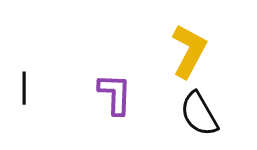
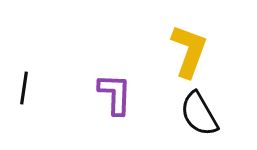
yellow L-shape: rotated 8 degrees counterclockwise
black line: rotated 8 degrees clockwise
